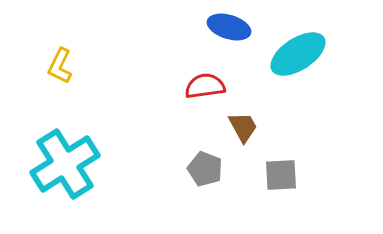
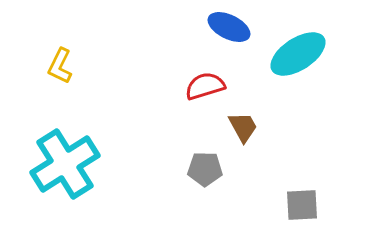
blue ellipse: rotated 9 degrees clockwise
red semicircle: rotated 9 degrees counterclockwise
gray pentagon: rotated 20 degrees counterclockwise
gray square: moved 21 px right, 30 px down
